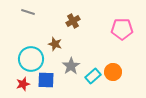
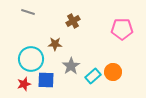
brown star: rotated 16 degrees counterclockwise
red star: moved 1 px right
